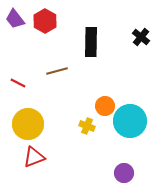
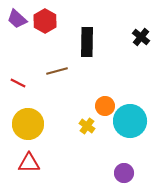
purple trapezoid: moved 2 px right; rotated 10 degrees counterclockwise
black rectangle: moved 4 px left
yellow cross: rotated 14 degrees clockwise
red triangle: moved 5 px left, 6 px down; rotated 20 degrees clockwise
